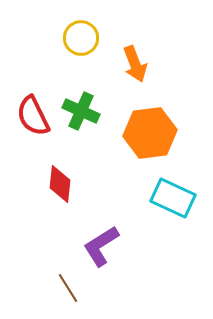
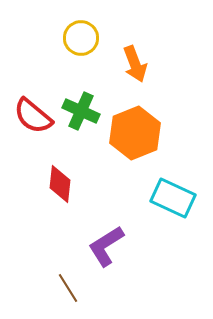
red semicircle: rotated 24 degrees counterclockwise
orange hexagon: moved 15 px left; rotated 15 degrees counterclockwise
purple L-shape: moved 5 px right
